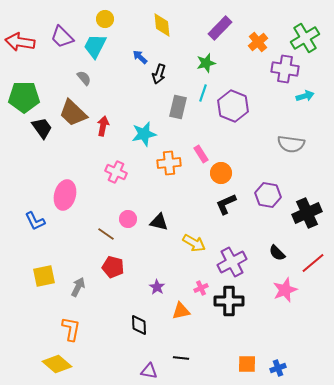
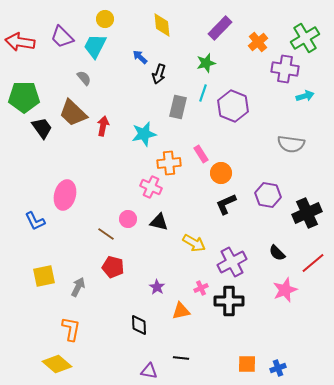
pink cross at (116, 172): moved 35 px right, 15 px down
